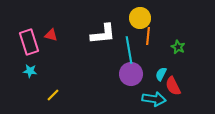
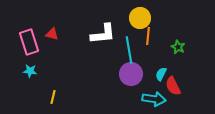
red triangle: moved 1 px right, 1 px up
yellow line: moved 2 px down; rotated 32 degrees counterclockwise
